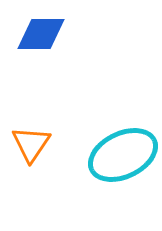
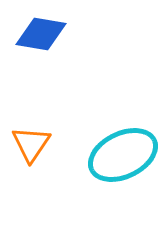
blue diamond: rotated 9 degrees clockwise
